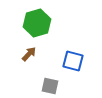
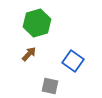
blue square: rotated 20 degrees clockwise
